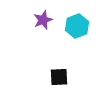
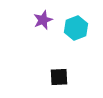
cyan hexagon: moved 1 px left, 2 px down
